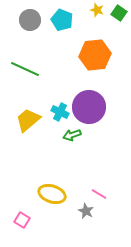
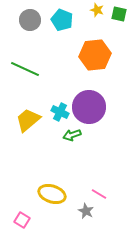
green square: moved 1 px down; rotated 21 degrees counterclockwise
